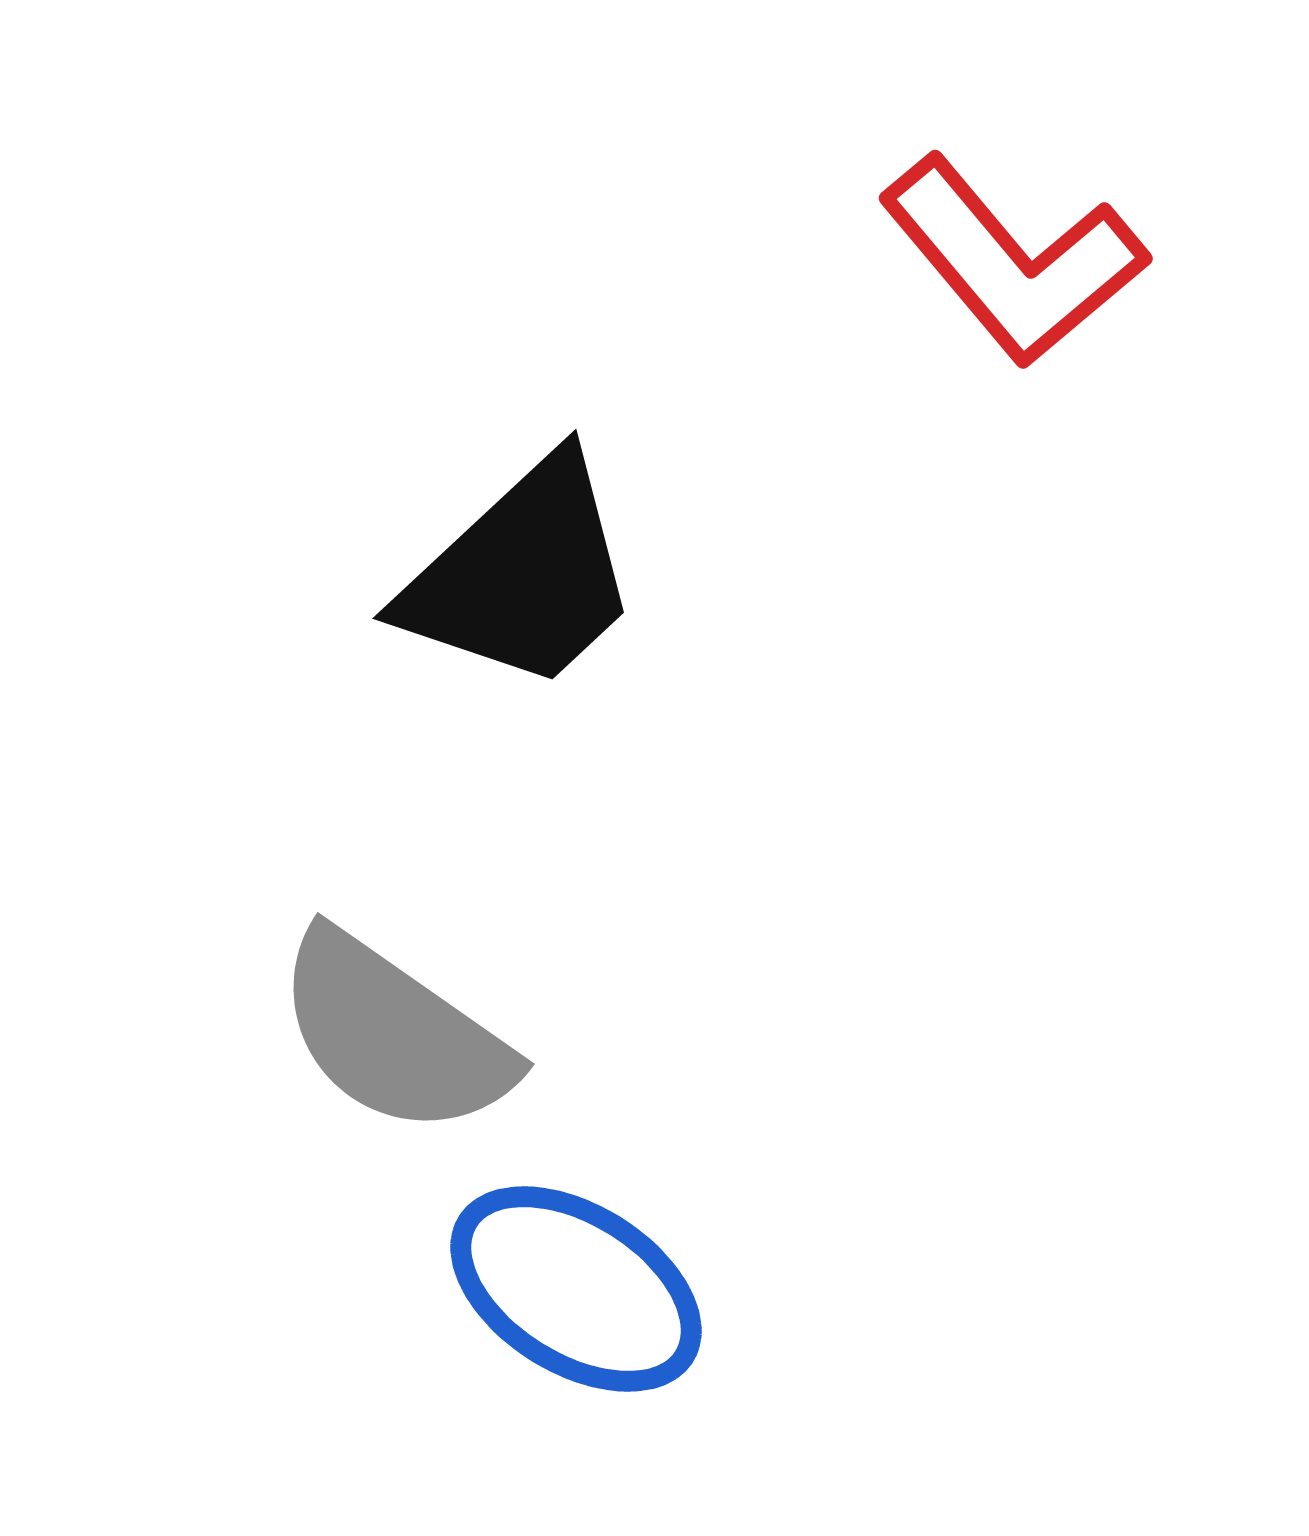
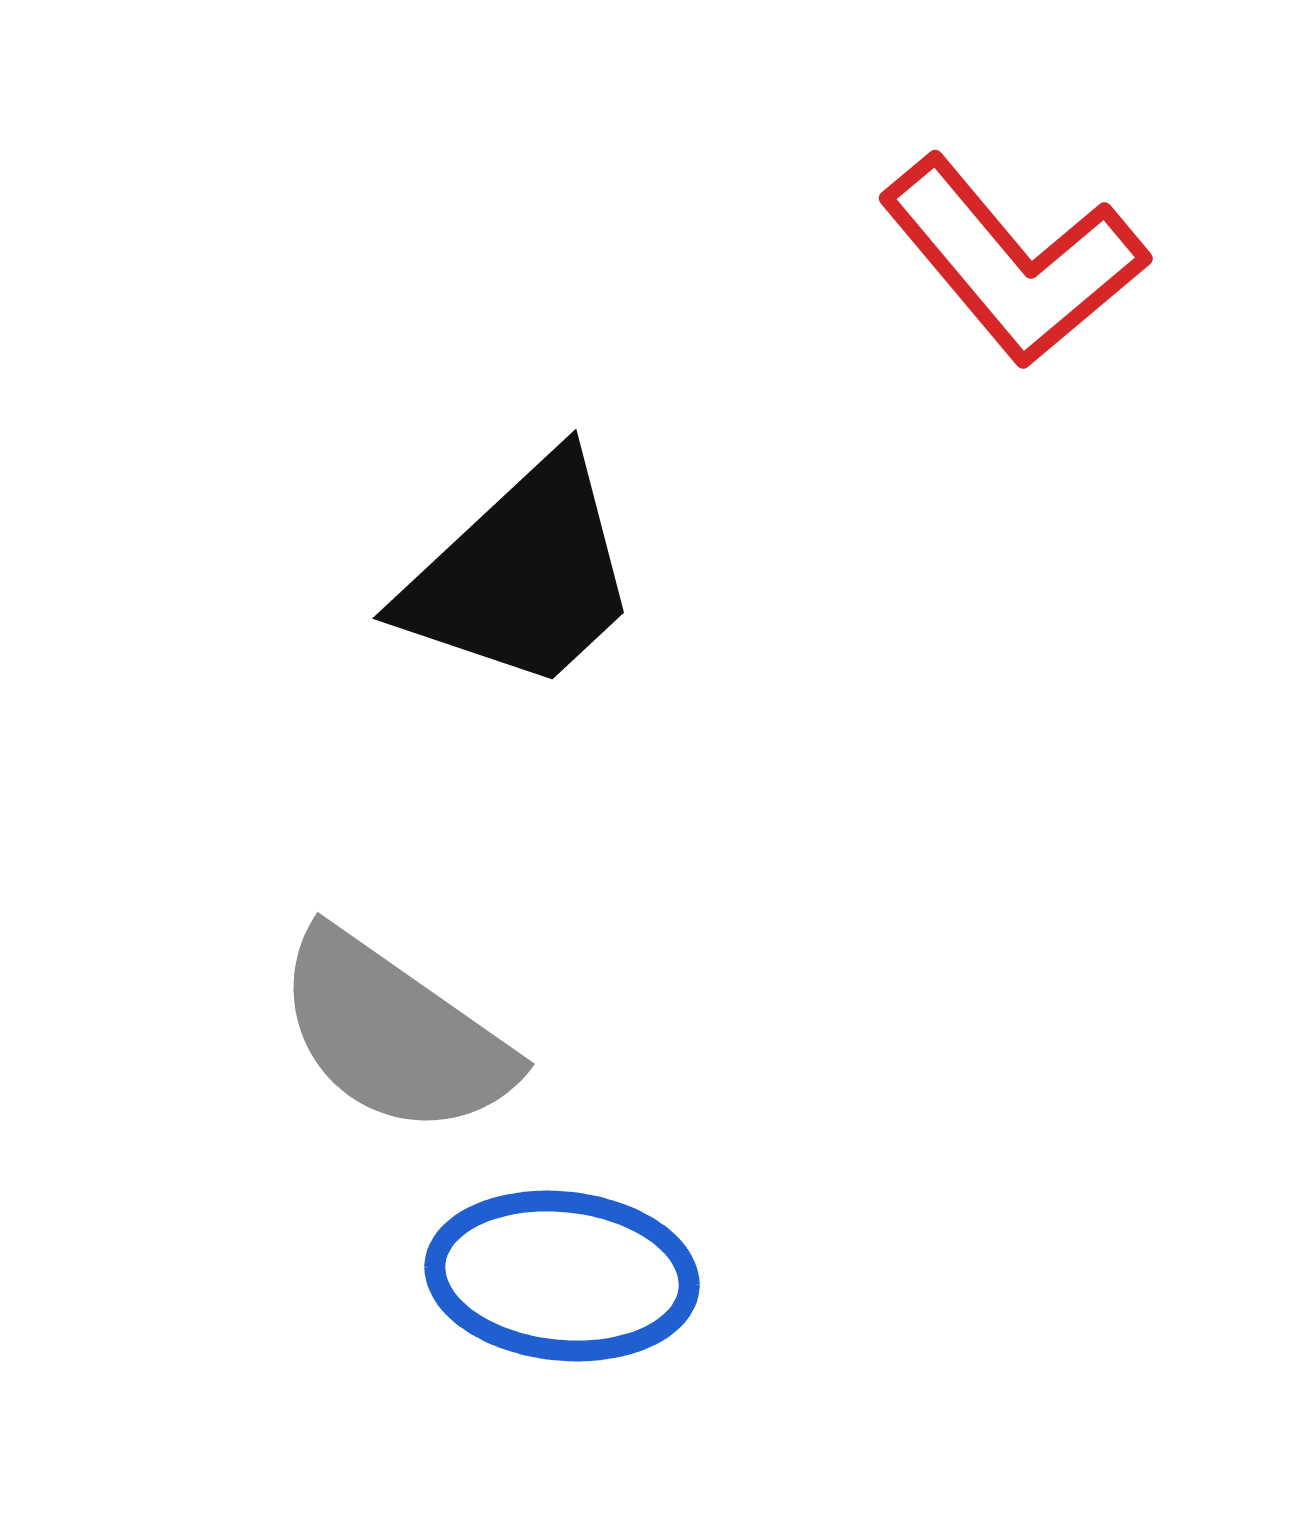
blue ellipse: moved 14 px left, 13 px up; rotated 26 degrees counterclockwise
